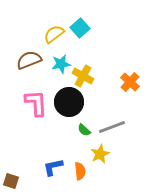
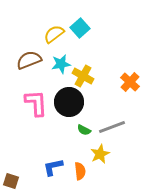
green semicircle: rotated 16 degrees counterclockwise
